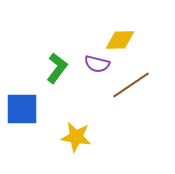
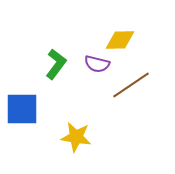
green L-shape: moved 1 px left, 4 px up
